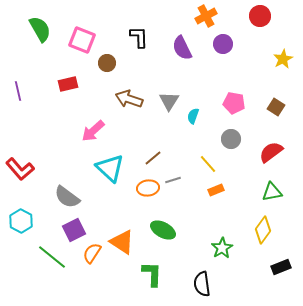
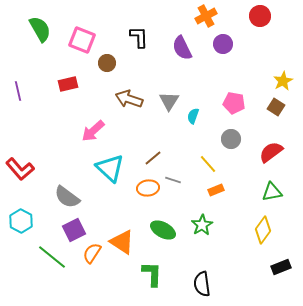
yellow star: moved 22 px down
gray line: rotated 35 degrees clockwise
green star: moved 20 px left, 23 px up
